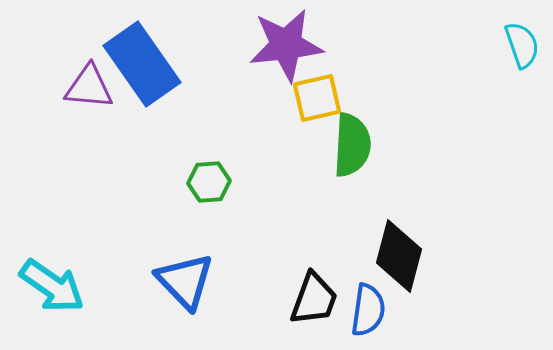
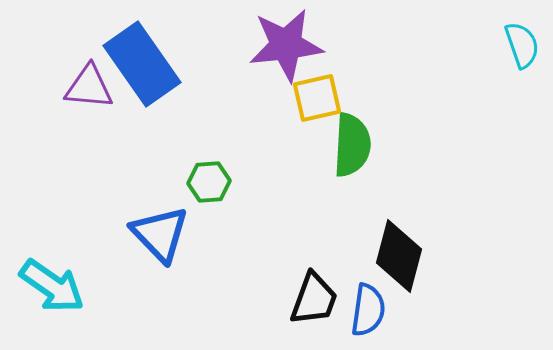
blue triangle: moved 25 px left, 47 px up
